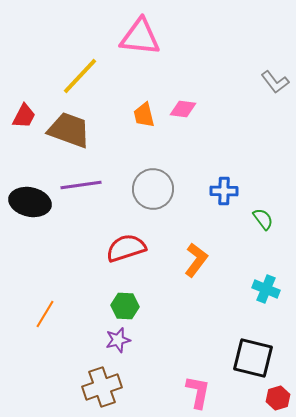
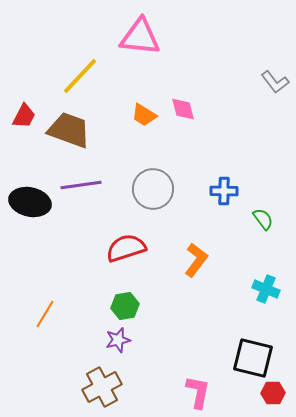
pink diamond: rotated 68 degrees clockwise
orange trapezoid: rotated 44 degrees counterclockwise
green hexagon: rotated 12 degrees counterclockwise
brown cross: rotated 9 degrees counterclockwise
red hexagon: moved 5 px left, 5 px up; rotated 15 degrees clockwise
